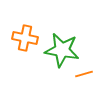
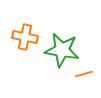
orange cross: moved 1 px up
